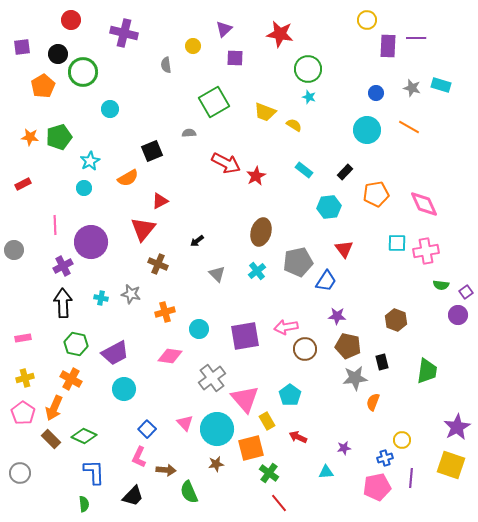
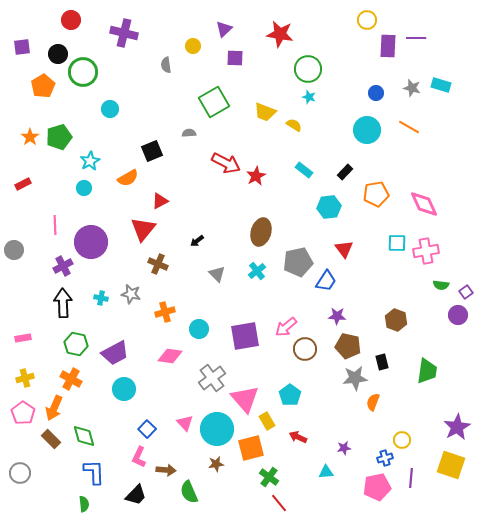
orange star at (30, 137): rotated 30 degrees clockwise
pink arrow at (286, 327): rotated 30 degrees counterclockwise
green diamond at (84, 436): rotated 50 degrees clockwise
green cross at (269, 473): moved 4 px down
black trapezoid at (133, 496): moved 3 px right, 1 px up
